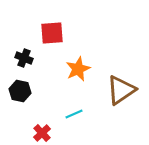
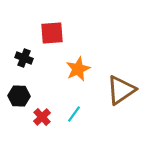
black hexagon: moved 1 px left, 5 px down; rotated 10 degrees counterclockwise
cyan line: rotated 30 degrees counterclockwise
red cross: moved 16 px up
